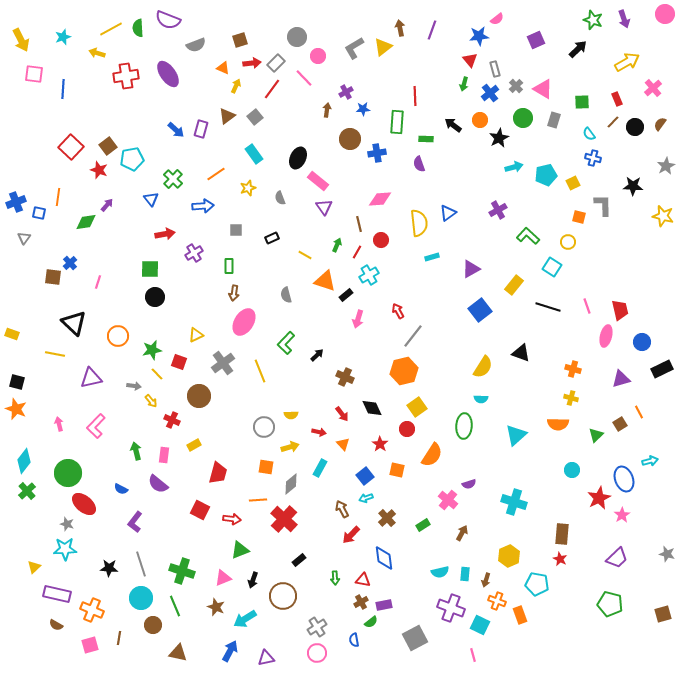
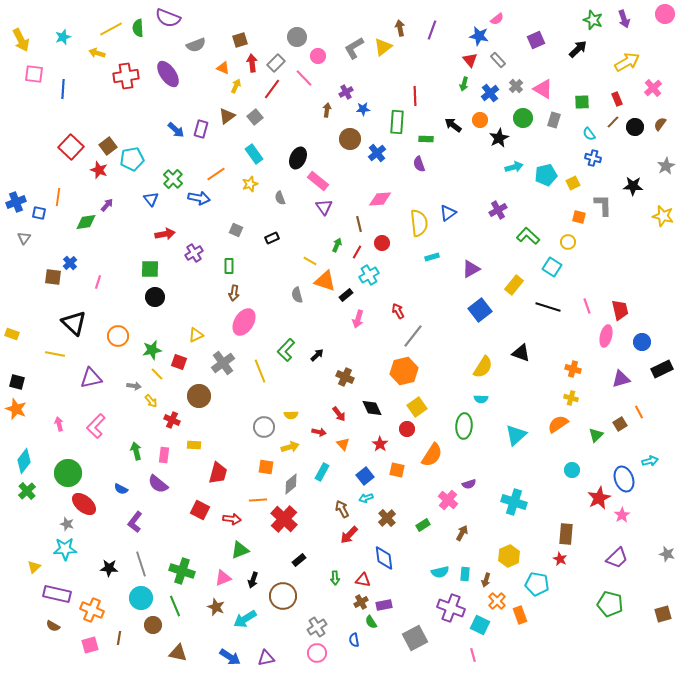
purple semicircle at (168, 20): moved 2 px up
blue star at (479, 36): rotated 18 degrees clockwise
red arrow at (252, 63): rotated 90 degrees counterclockwise
gray rectangle at (495, 69): moved 3 px right, 9 px up; rotated 28 degrees counterclockwise
blue cross at (377, 153): rotated 30 degrees counterclockwise
yellow star at (248, 188): moved 2 px right, 4 px up
blue arrow at (203, 206): moved 4 px left, 8 px up; rotated 15 degrees clockwise
gray square at (236, 230): rotated 24 degrees clockwise
red circle at (381, 240): moved 1 px right, 3 px down
yellow line at (305, 255): moved 5 px right, 6 px down
gray semicircle at (286, 295): moved 11 px right
green L-shape at (286, 343): moved 7 px down
red arrow at (342, 414): moved 3 px left
orange semicircle at (558, 424): rotated 145 degrees clockwise
yellow rectangle at (194, 445): rotated 32 degrees clockwise
cyan rectangle at (320, 468): moved 2 px right, 4 px down
brown rectangle at (562, 534): moved 4 px right
red arrow at (351, 535): moved 2 px left
orange cross at (497, 601): rotated 24 degrees clockwise
green semicircle at (371, 622): rotated 96 degrees clockwise
brown semicircle at (56, 625): moved 3 px left, 1 px down
blue arrow at (230, 651): moved 6 px down; rotated 95 degrees clockwise
